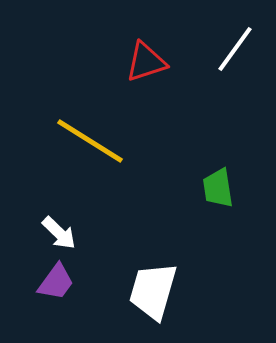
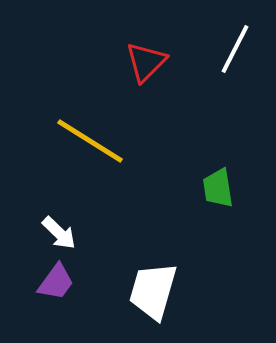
white line: rotated 9 degrees counterclockwise
red triangle: rotated 27 degrees counterclockwise
